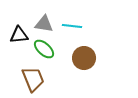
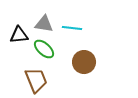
cyan line: moved 2 px down
brown circle: moved 4 px down
brown trapezoid: moved 3 px right, 1 px down
